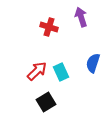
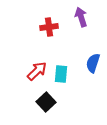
red cross: rotated 24 degrees counterclockwise
cyan rectangle: moved 2 px down; rotated 30 degrees clockwise
black square: rotated 12 degrees counterclockwise
